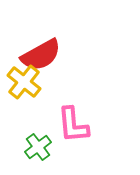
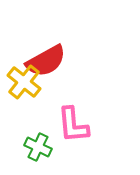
red semicircle: moved 5 px right, 6 px down
green cross: rotated 28 degrees counterclockwise
